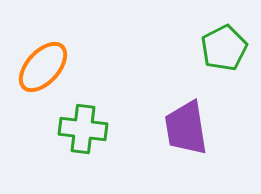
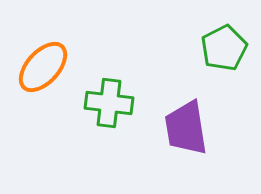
green cross: moved 26 px right, 26 px up
